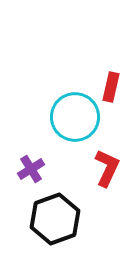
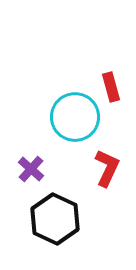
red rectangle: rotated 28 degrees counterclockwise
purple cross: rotated 16 degrees counterclockwise
black hexagon: rotated 15 degrees counterclockwise
